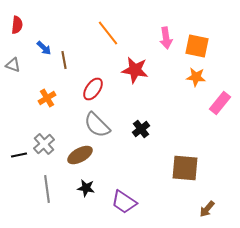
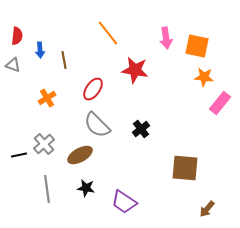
red semicircle: moved 11 px down
blue arrow: moved 4 px left, 2 px down; rotated 42 degrees clockwise
orange star: moved 8 px right
